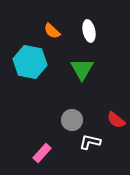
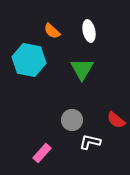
cyan hexagon: moved 1 px left, 2 px up
